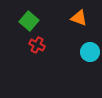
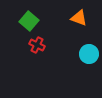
cyan circle: moved 1 px left, 2 px down
